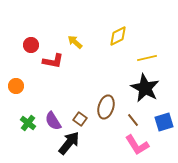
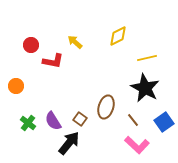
blue square: rotated 18 degrees counterclockwise
pink L-shape: rotated 15 degrees counterclockwise
